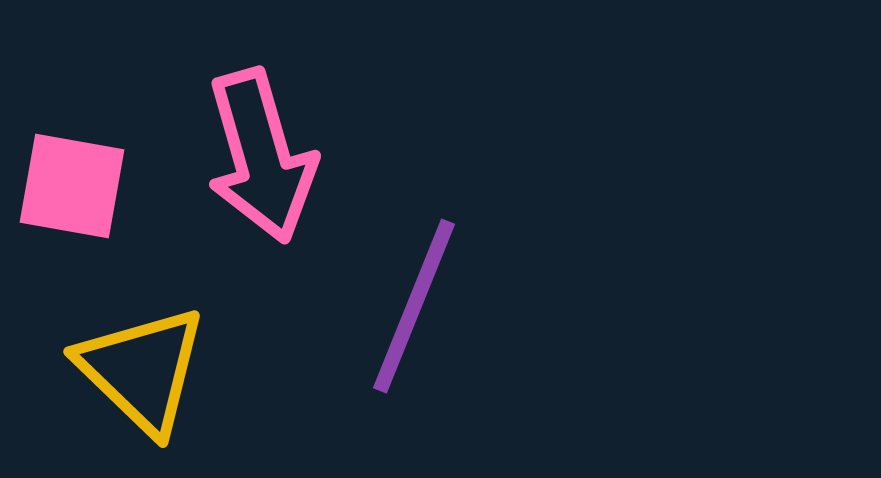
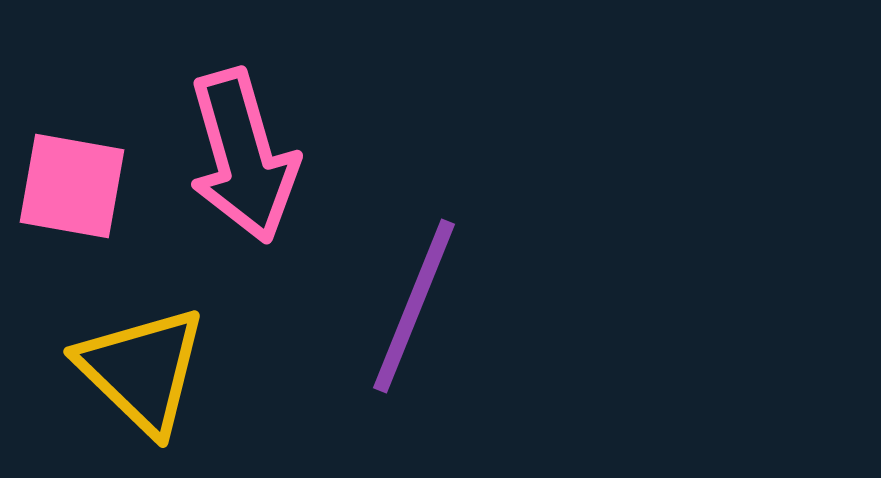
pink arrow: moved 18 px left
